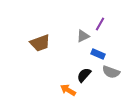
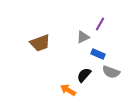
gray triangle: moved 1 px down
